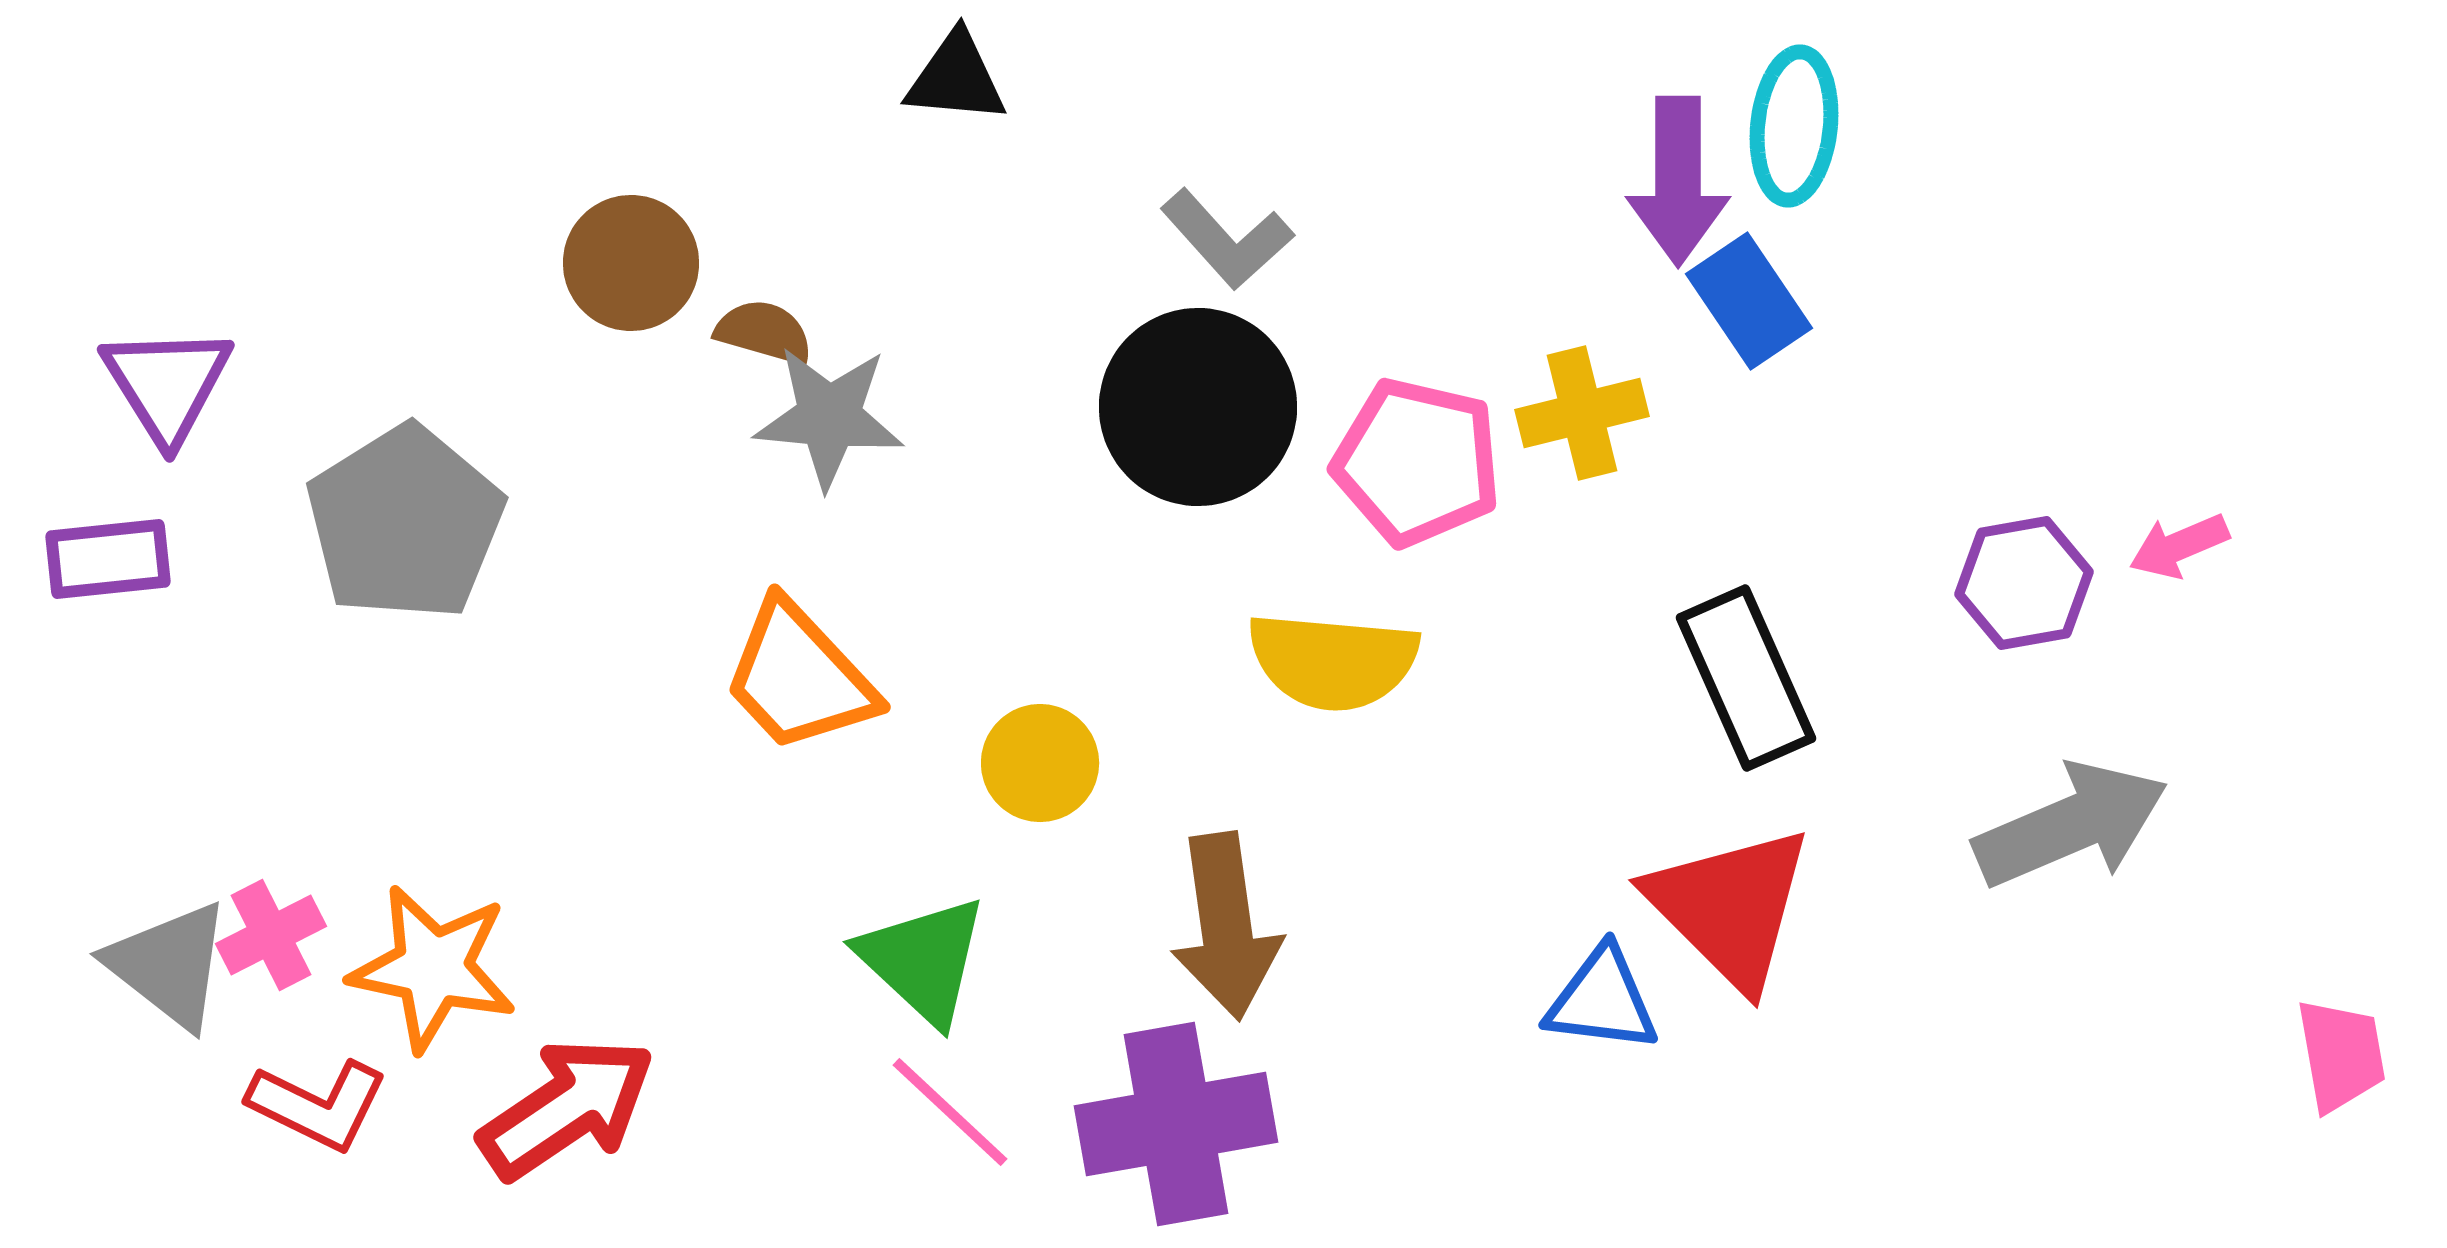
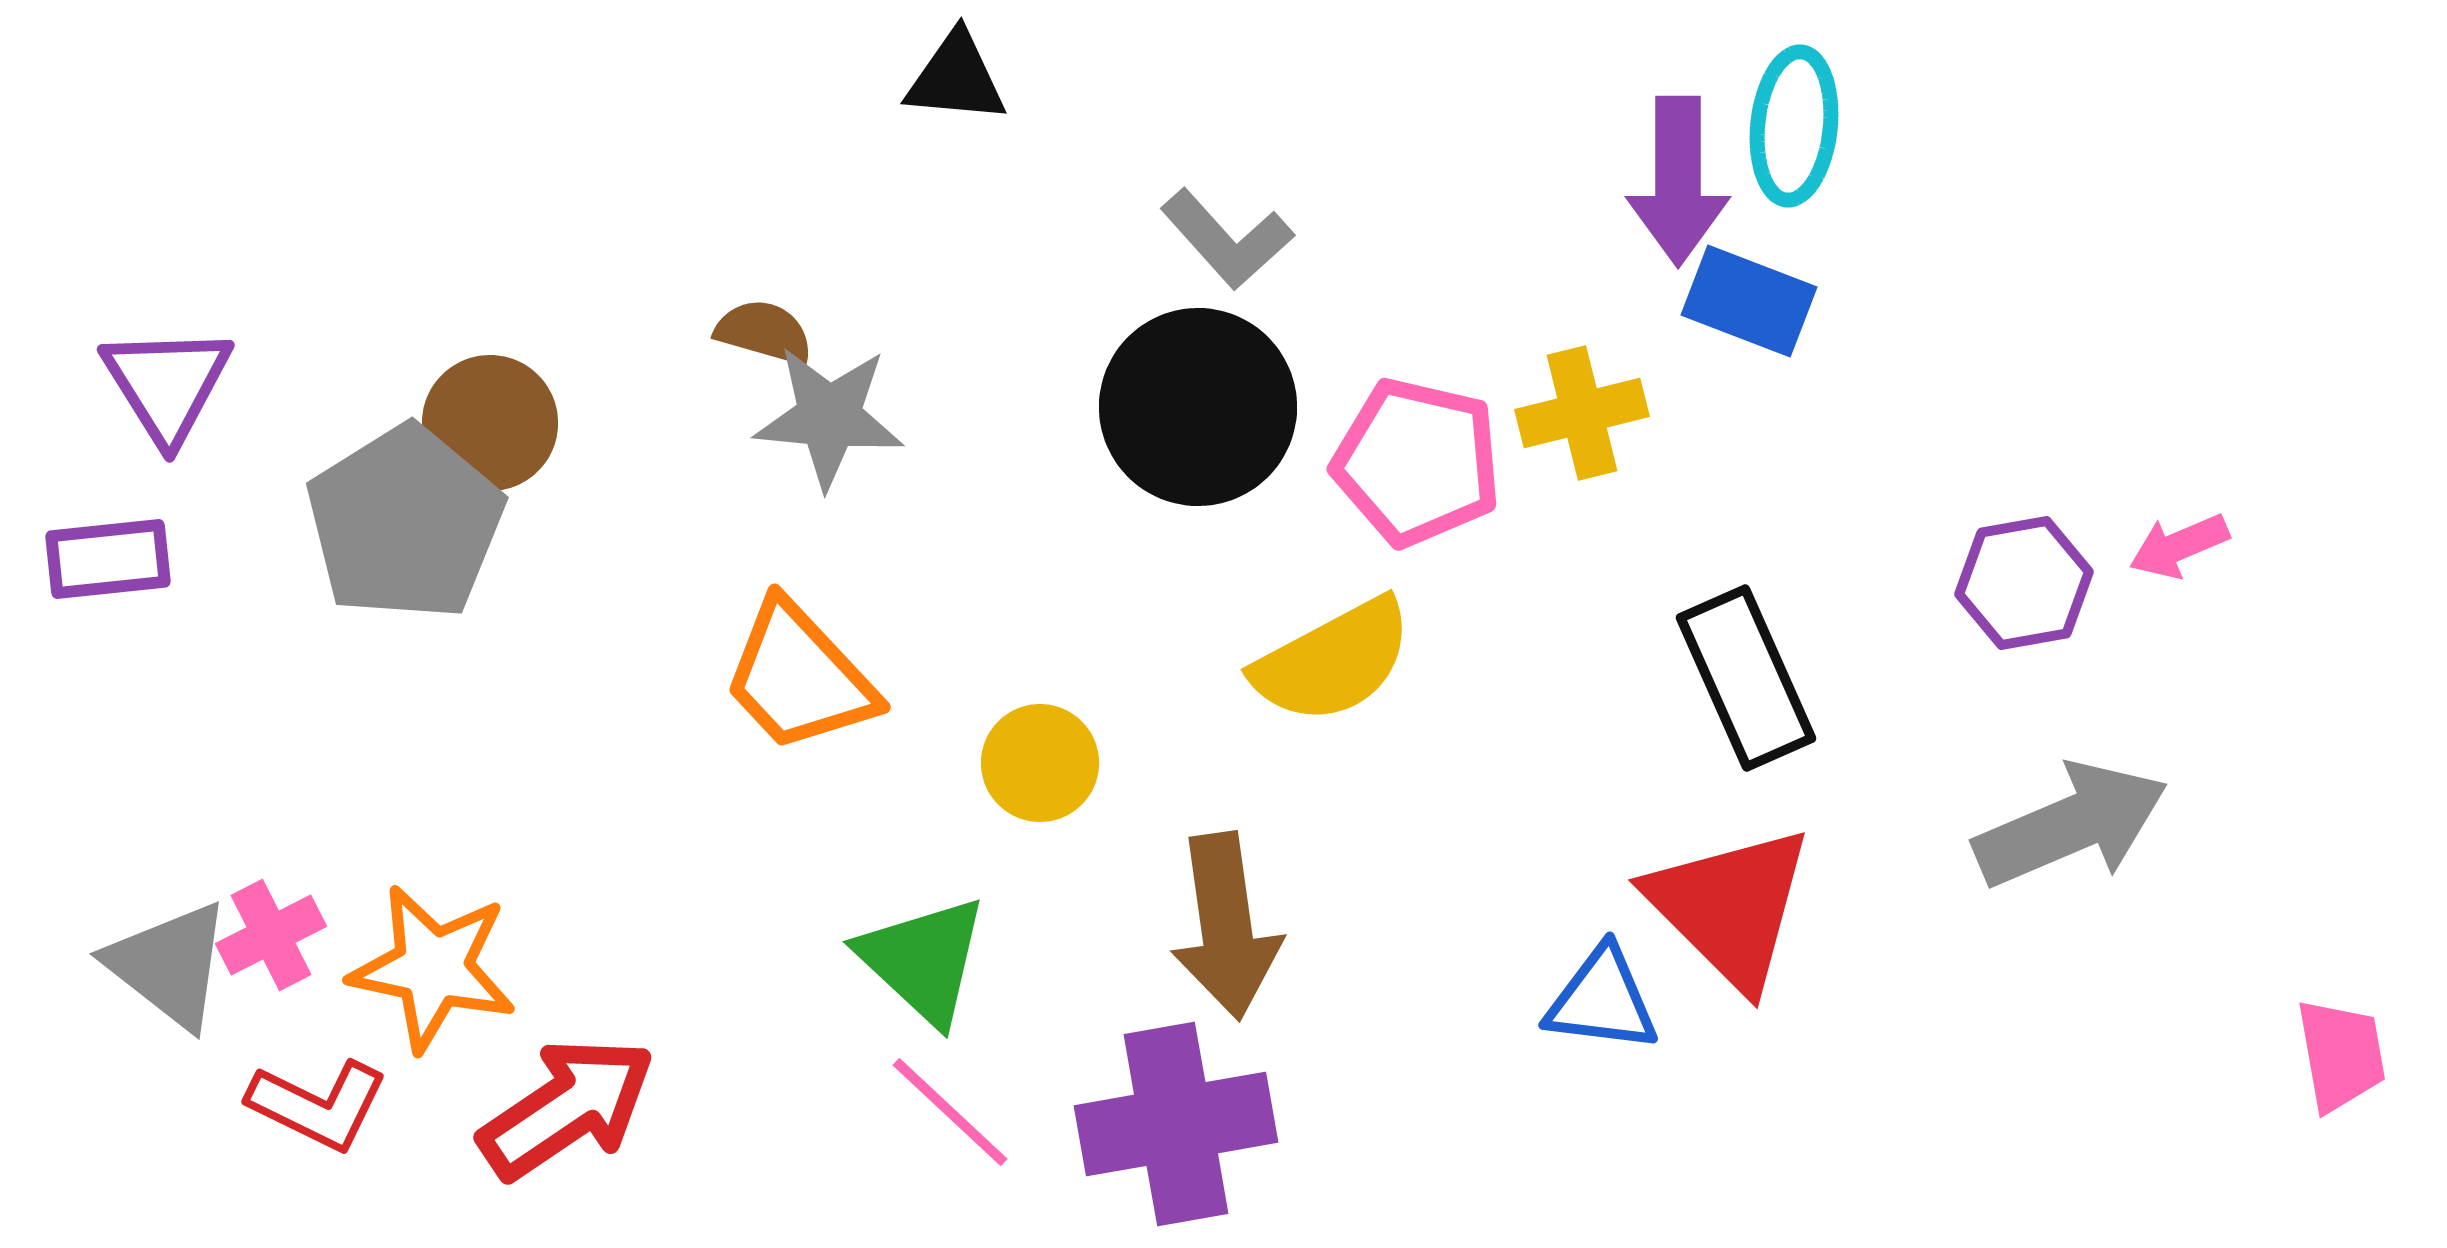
brown circle: moved 141 px left, 160 px down
blue rectangle: rotated 35 degrees counterclockwise
yellow semicircle: rotated 33 degrees counterclockwise
